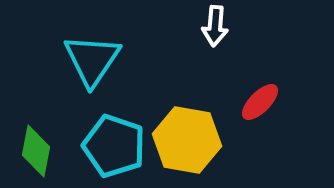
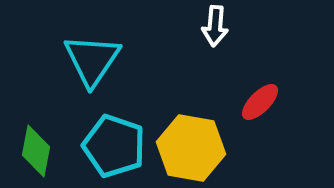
yellow hexagon: moved 4 px right, 8 px down
